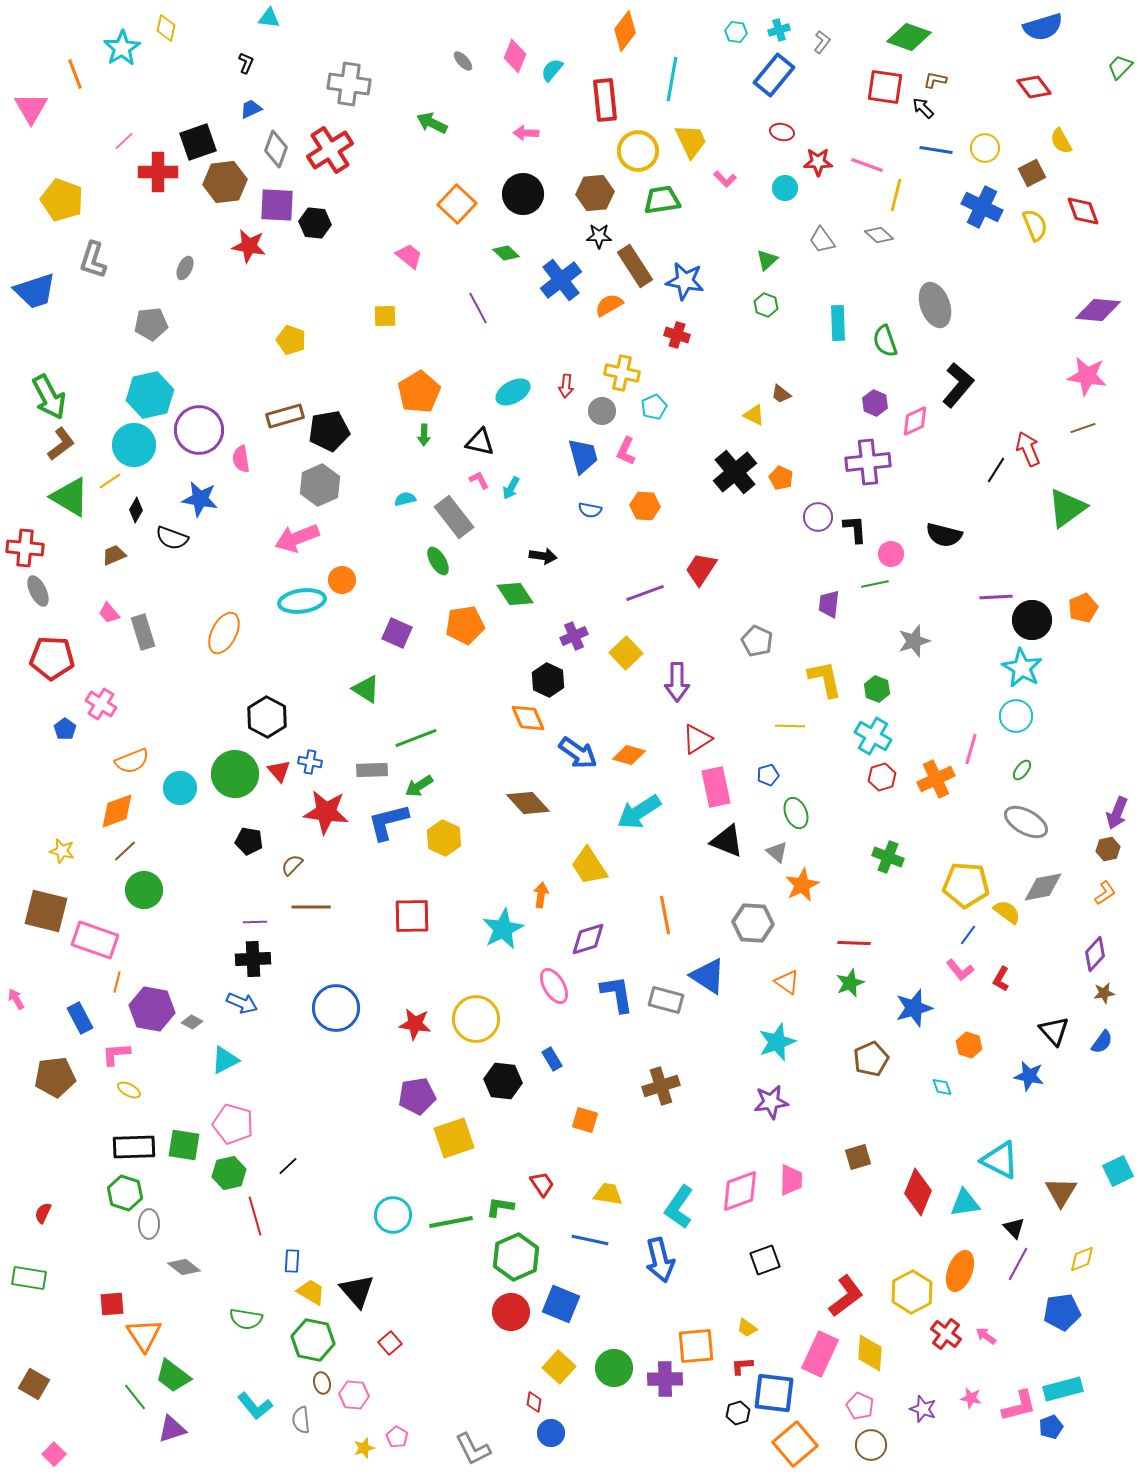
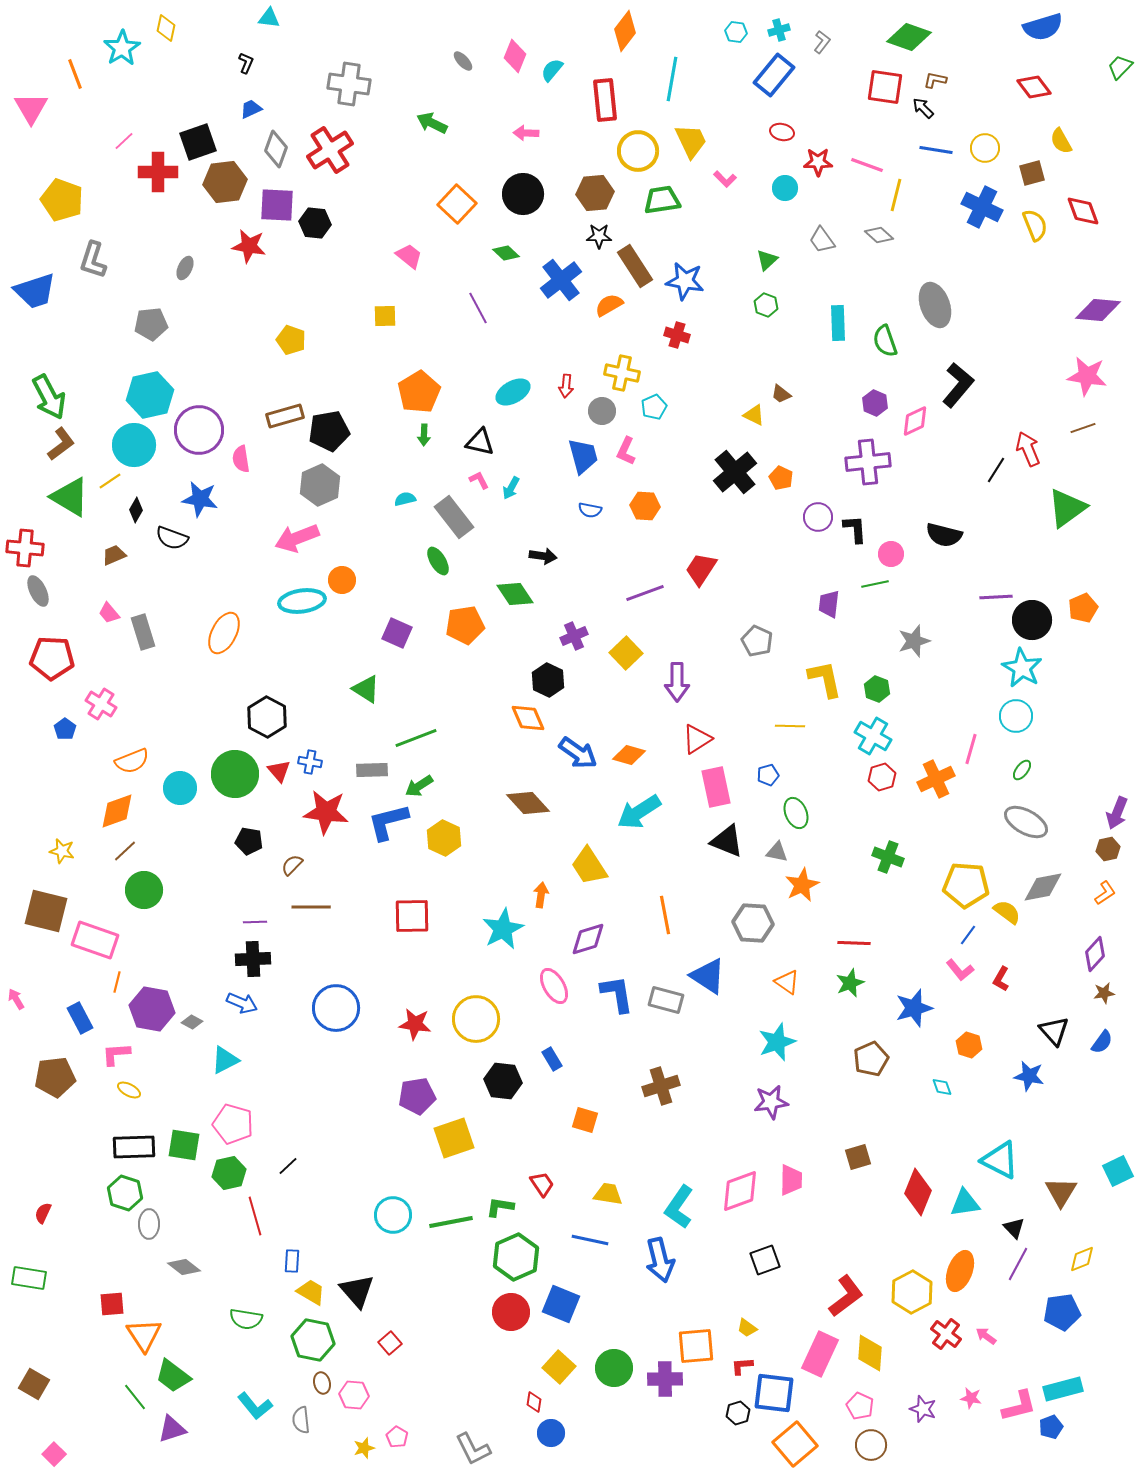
brown square at (1032, 173): rotated 12 degrees clockwise
gray triangle at (777, 852): rotated 30 degrees counterclockwise
